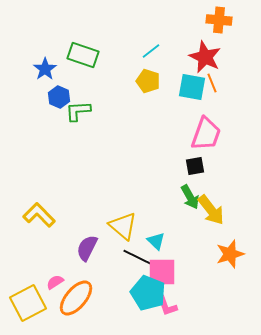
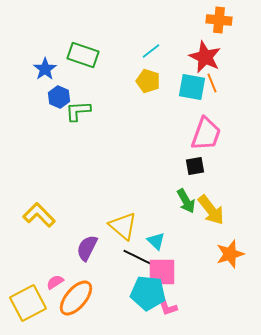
green arrow: moved 4 px left, 4 px down
cyan pentagon: rotated 16 degrees counterclockwise
